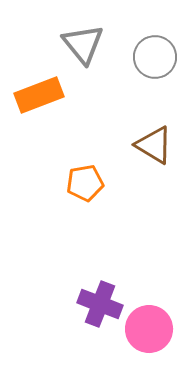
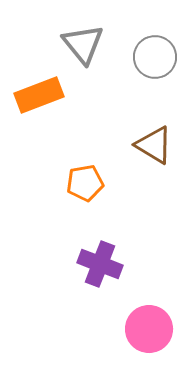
purple cross: moved 40 px up
